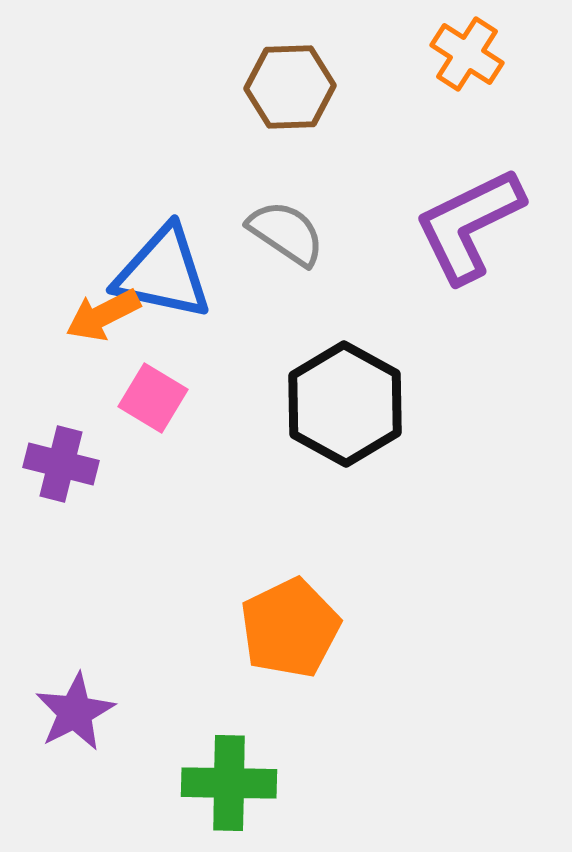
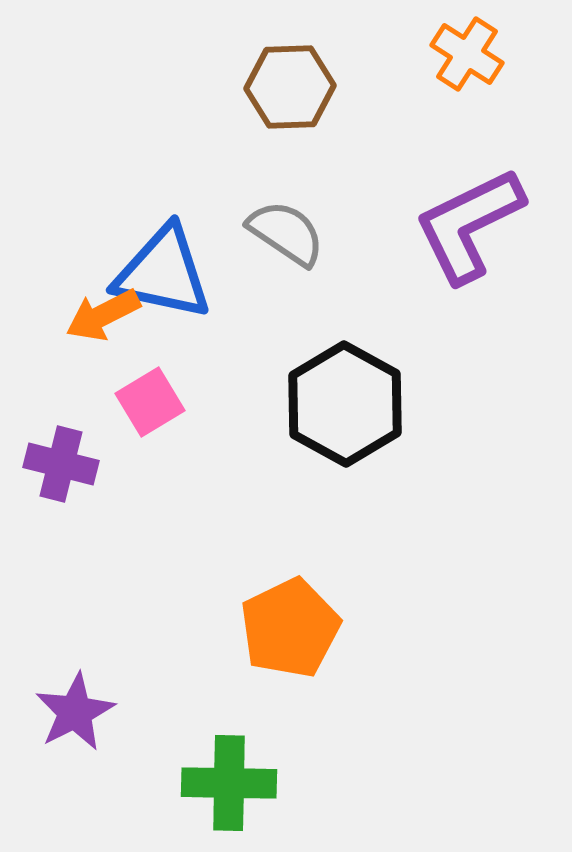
pink square: moved 3 px left, 4 px down; rotated 28 degrees clockwise
